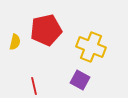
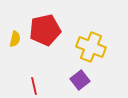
red pentagon: moved 1 px left
yellow semicircle: moved 3 px up
purple square: rotated 24 degrees clockwise
